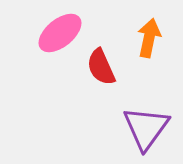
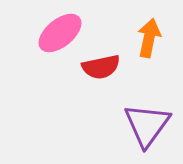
red semicircle: rotated 78 degrees counterclockwise
purple triangle: moved 1 px right, 3 px up
